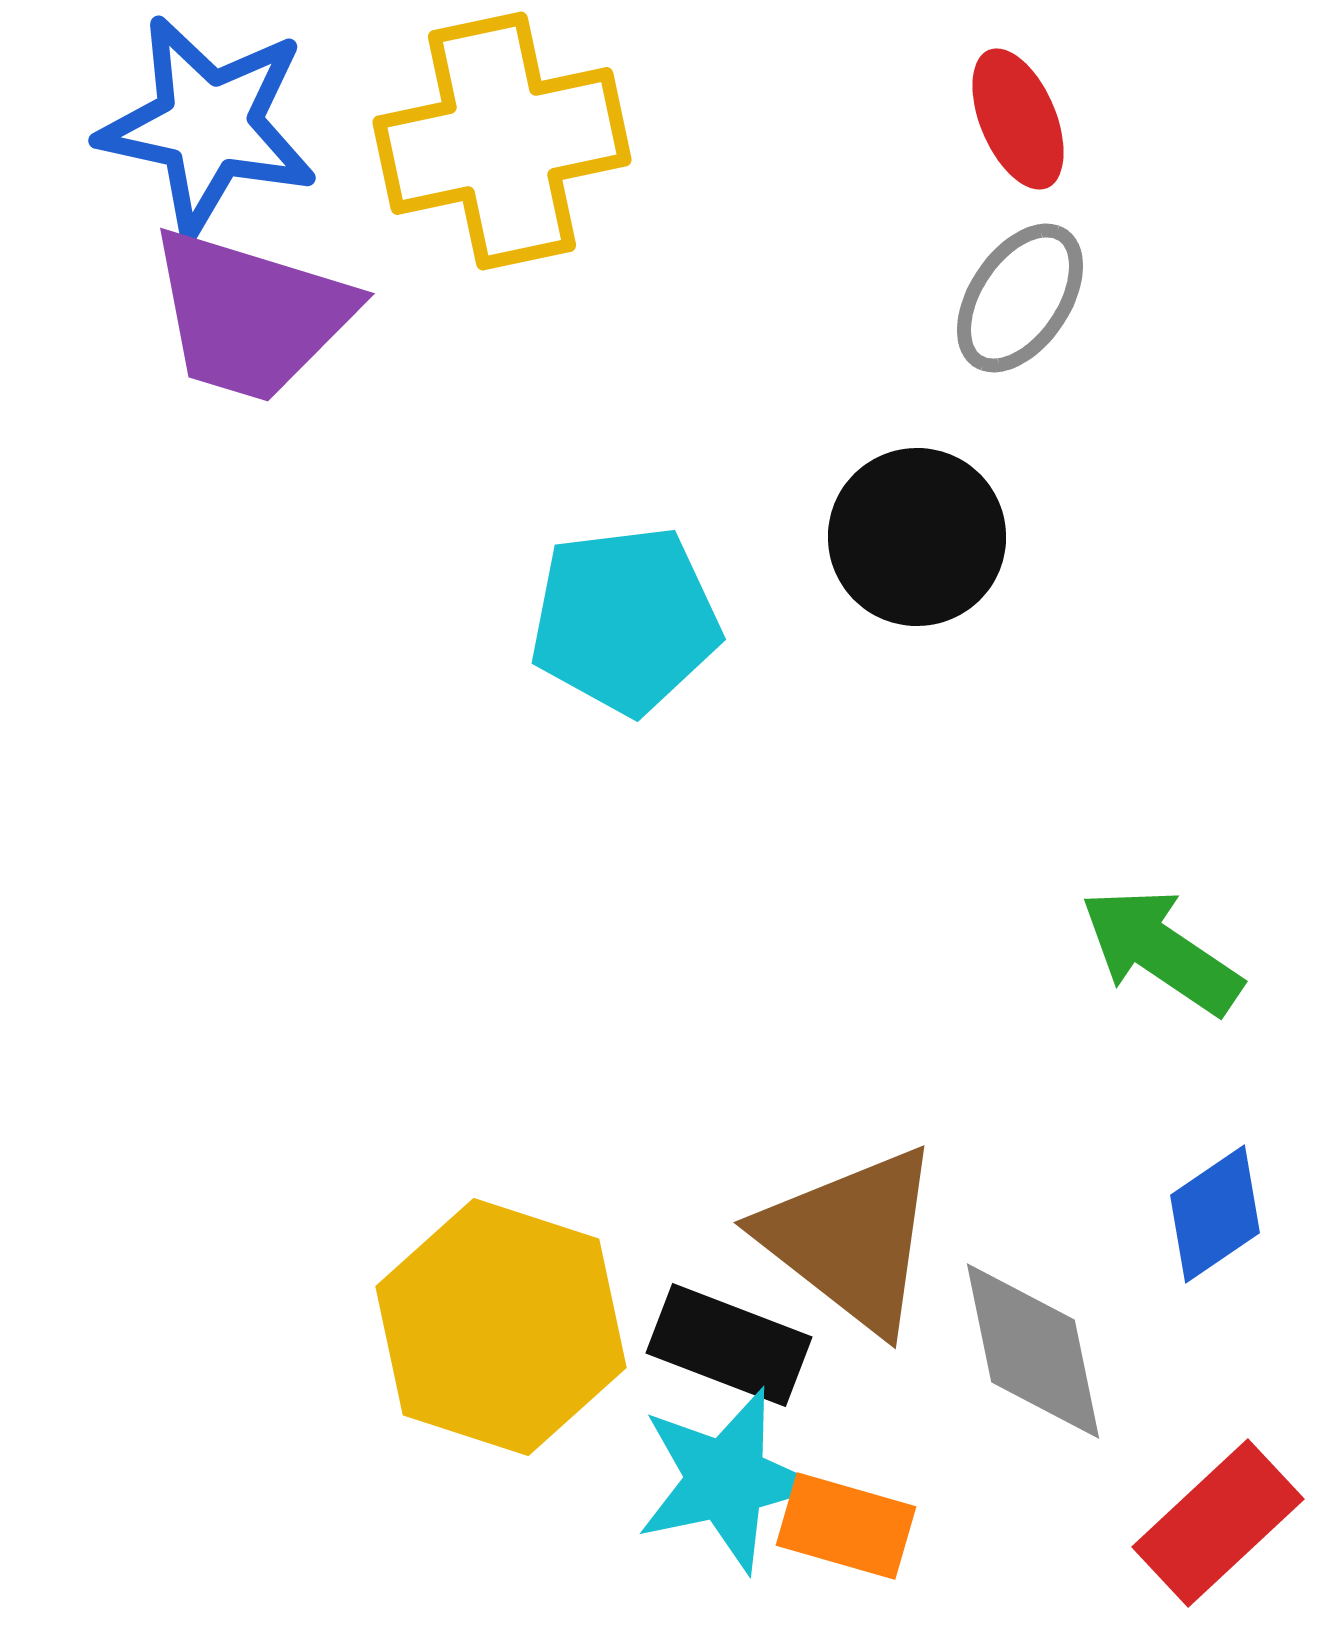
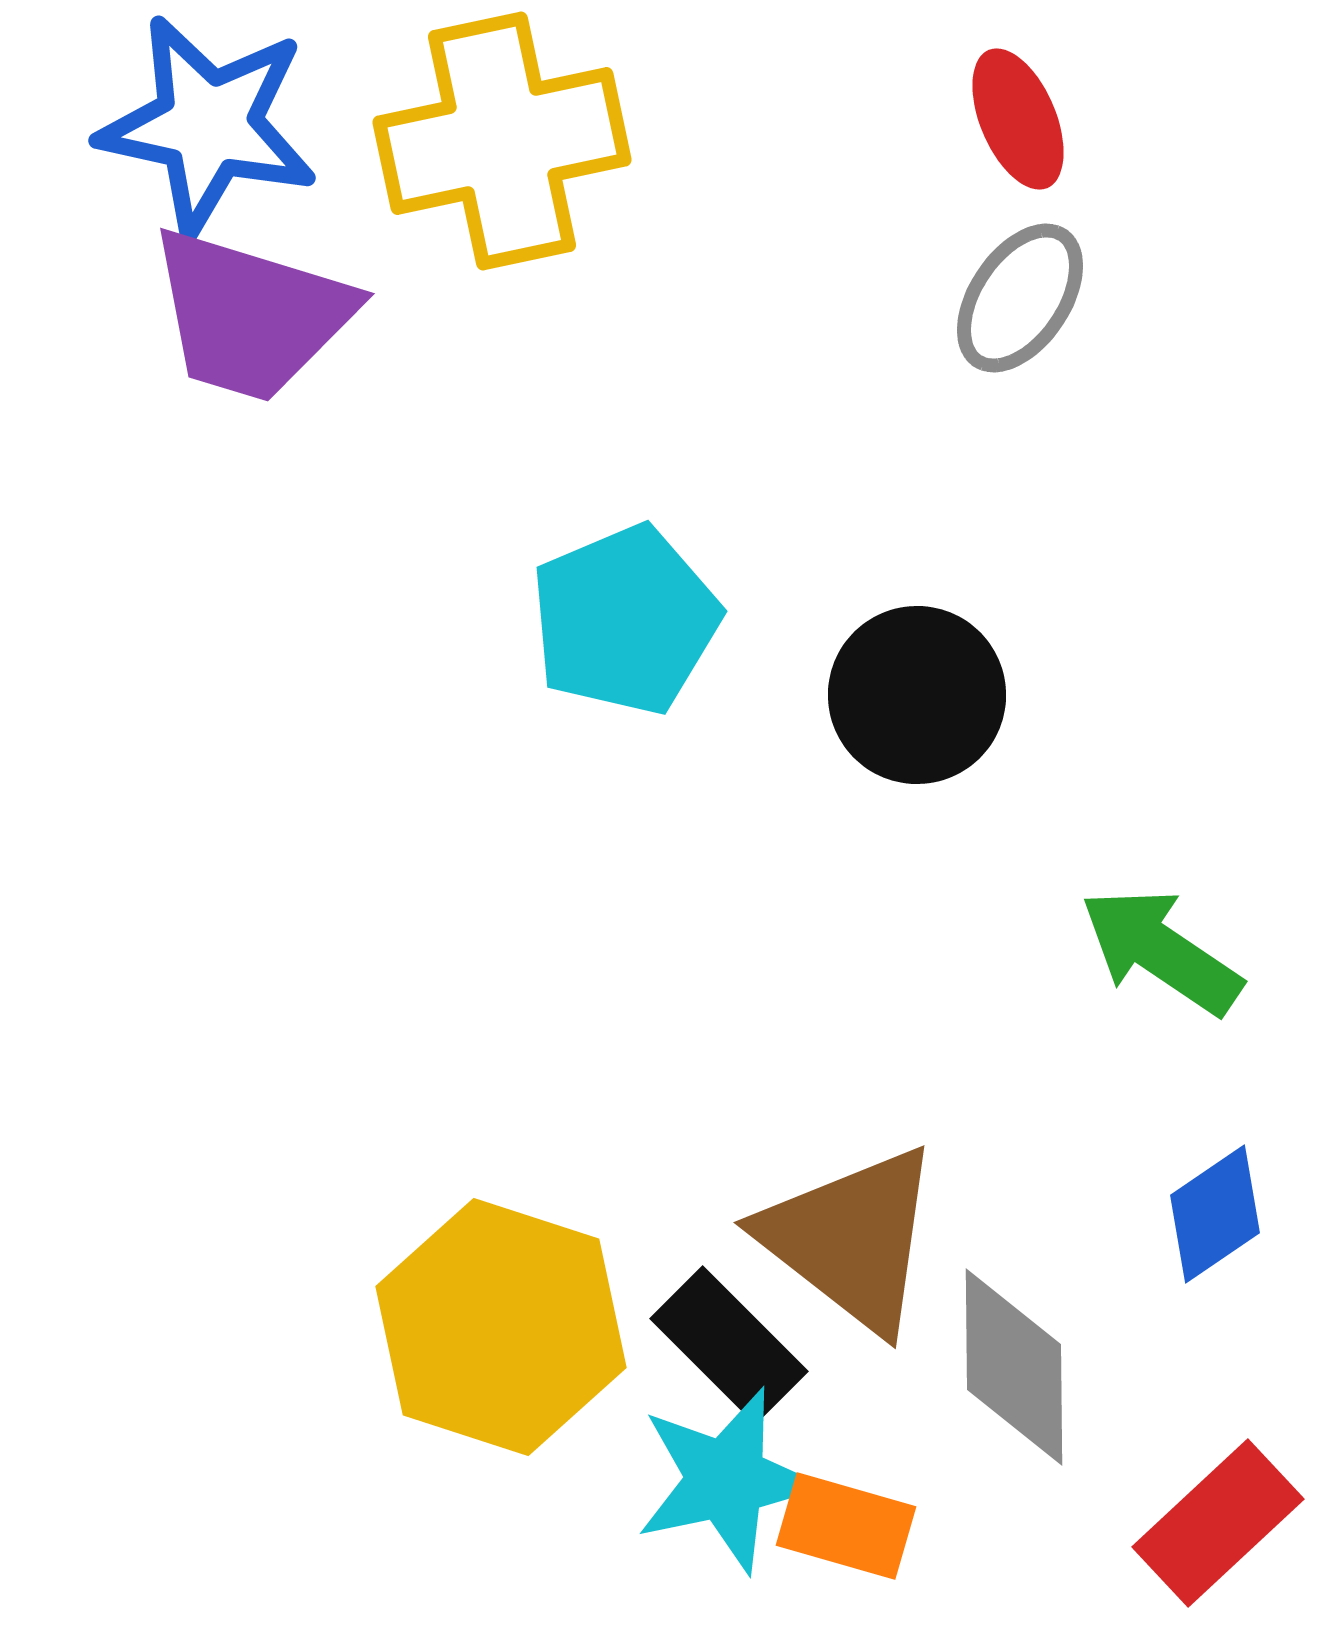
black circle: moved 158 px down
cyan pentagon: rotated 16 degrees counterclockwise
black rectangle: rotated 24 degrees clockwise
gray diamond: moved 19 px left, 16 px down; rotated 11 degrees clockwise
